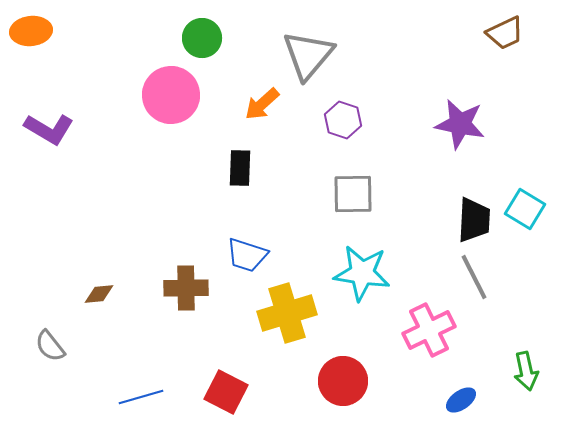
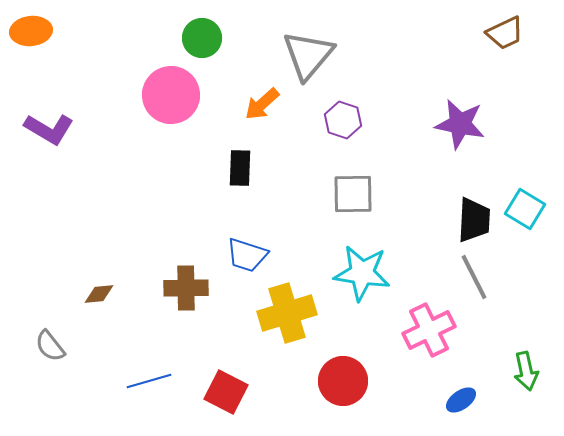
blue line: moved 8 px right, 16 px up
